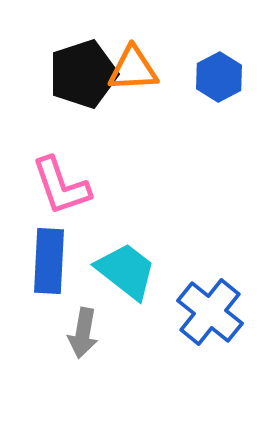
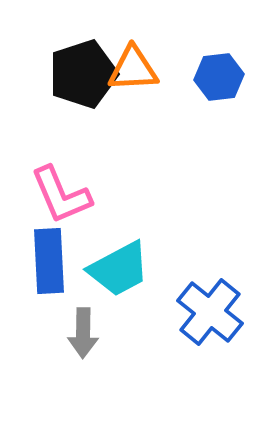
blue hexagon: rotated 21 degrees clockwise
pink L-shape: moved 9 px down; rotated 4 degrees counterclockwise
blue rectangle: rotated 6 degrees counterclockwise
cyan trapezoid: moved 7 px left, 2 px up; rotated 114 degrees clockwise
gray arrow: rotated 9 degrees counterclockwise
